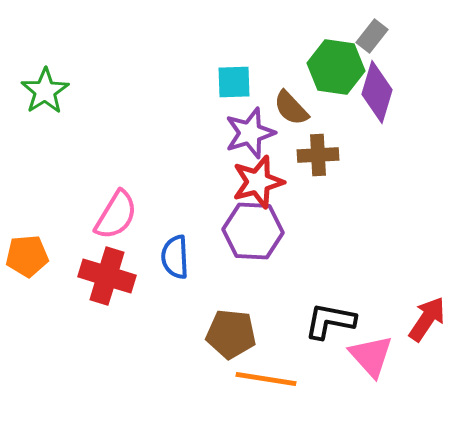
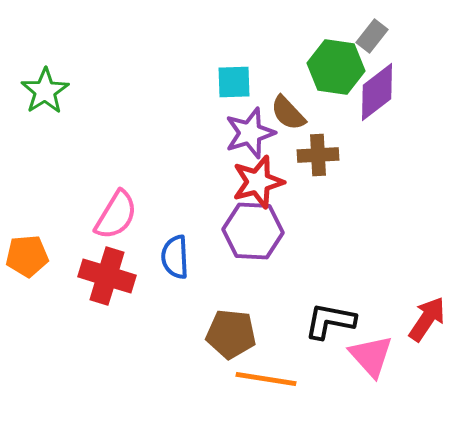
purple diamond: rotated 36 degrees clockwise
brown semicircle: moved 3 px left, 5 px down
